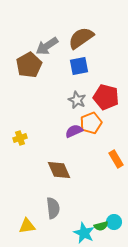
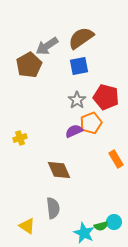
gray star: rotated 12 degrees clockwise
yellow triangle: rotated 42 degrees clockwise
